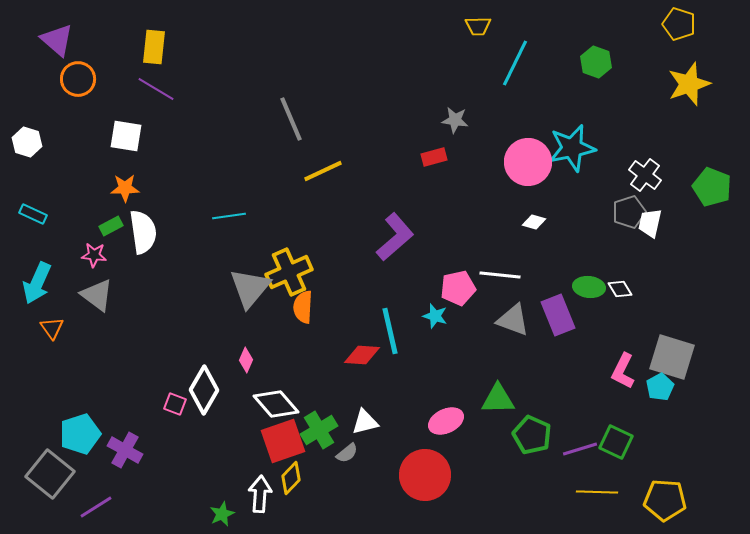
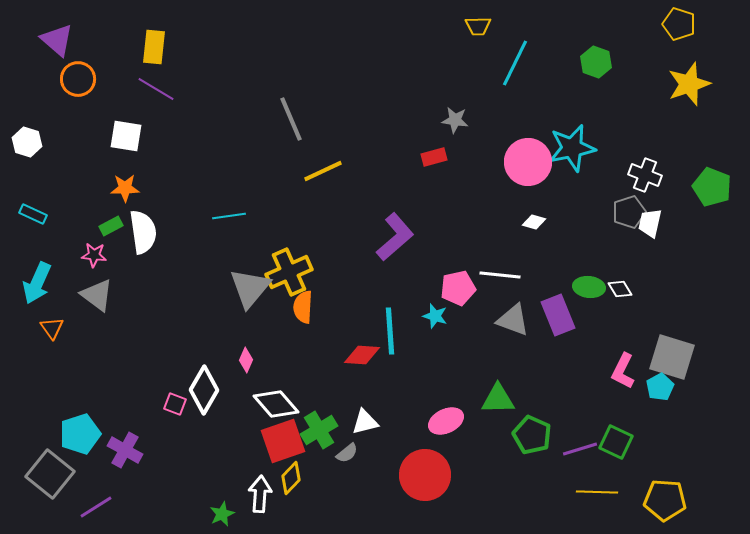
white cross at (645, 175): rotated 16 degrees counterclockwise
cyan line at (390, 331): rotated 9 degrees clockwise
